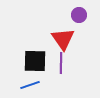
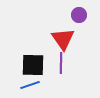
black square: moved 2 px left, 4 px down
